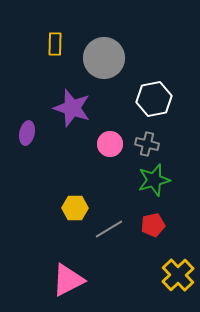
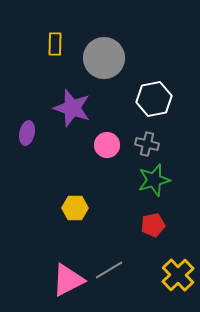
pink circle: moved 3 px left, 1 px down
gray line: moved 41 px down
